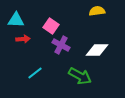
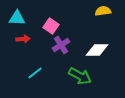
yellow semicircle: moved 6 px right
cyan triangle: moved 1 px right, 2 px up
purple cross: rotated 30 degrees clockwise
